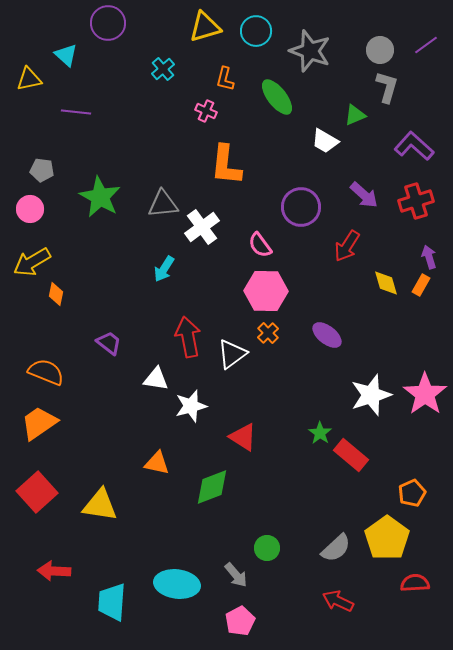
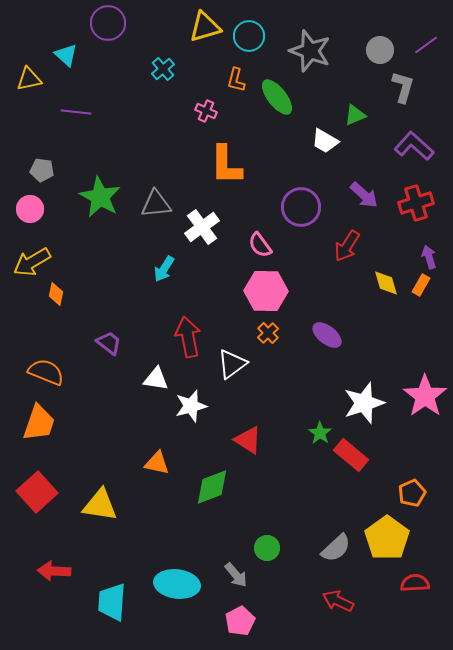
cyan circle at (256, 31): moved 7 px left, 5 px down
orange L-shape at (225, 79): moved 11 px right, 1 px down
gray L-shape at (387, 87): moved 16 px right
orange L-shape at (226, 165): rotated 6 degrees counterclockwise
red cross at (416, 201): moved 2 px down
gray triangle at (163, 204): moved 7 px left
white triangle at (232, 354): moved 10 px down
pink star at (425, 394): moved 2 px down
white star at (371, 395): moved 7 px left, 8 px down
orange trapezoid at (39, 423): rotated 144 degrees clockwise
red triangle at (243, 437): moved 5 px right, 3 px down
